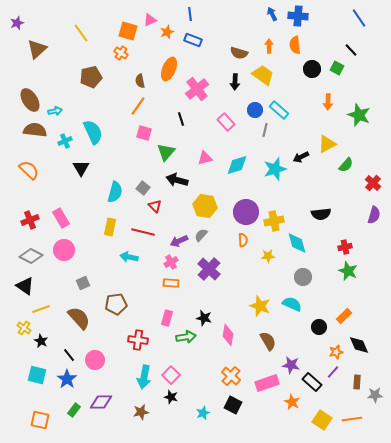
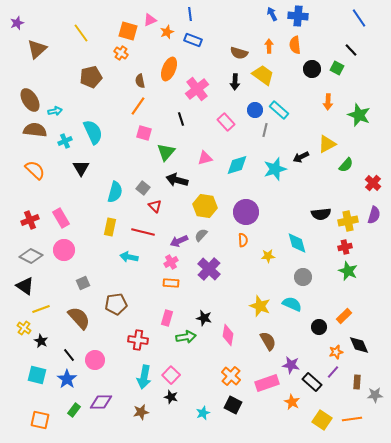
orange semicircle at (29, 170): moved 6 px right
yellow cross at (274, 221): moved 74 px right
